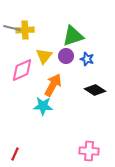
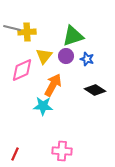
yellow cross: moved 2 px right, 2 px down
pink cross: moved 27 px left
